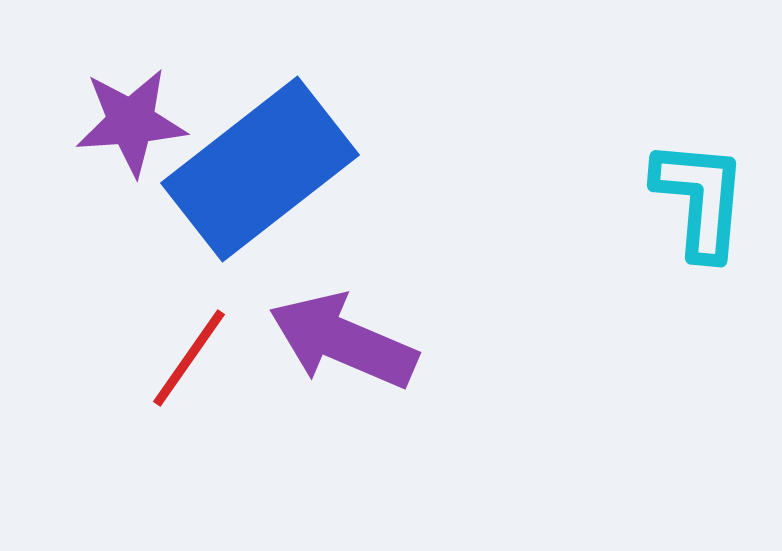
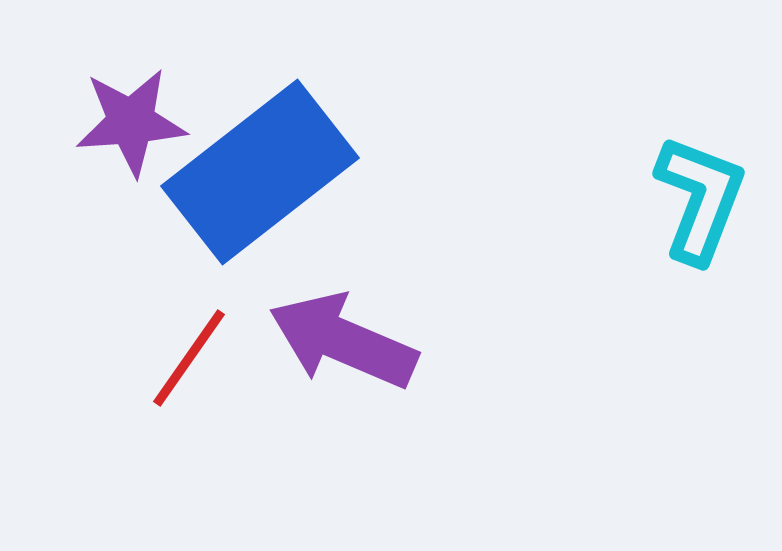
blue rectangle: moved 3 px down
cyan L-shape: rotated 16 degrees clockwise
